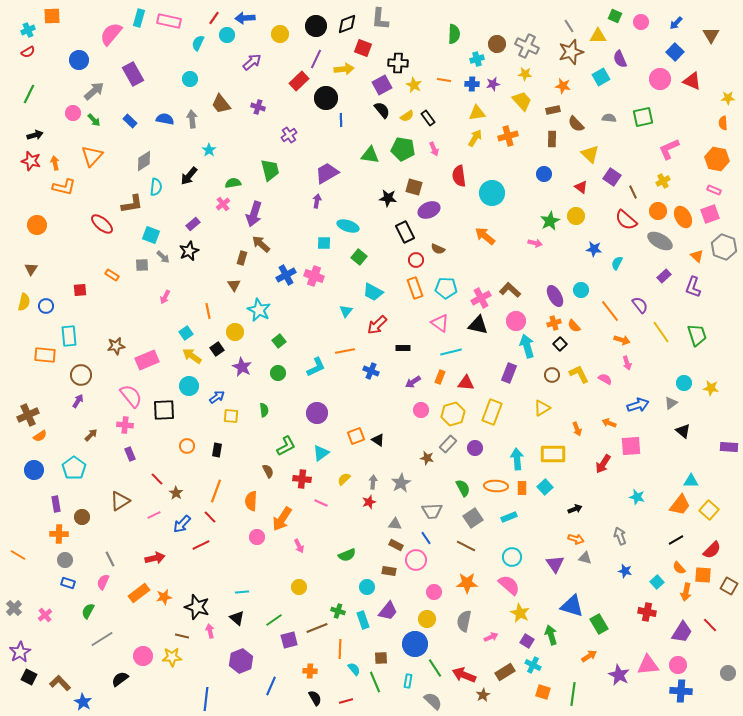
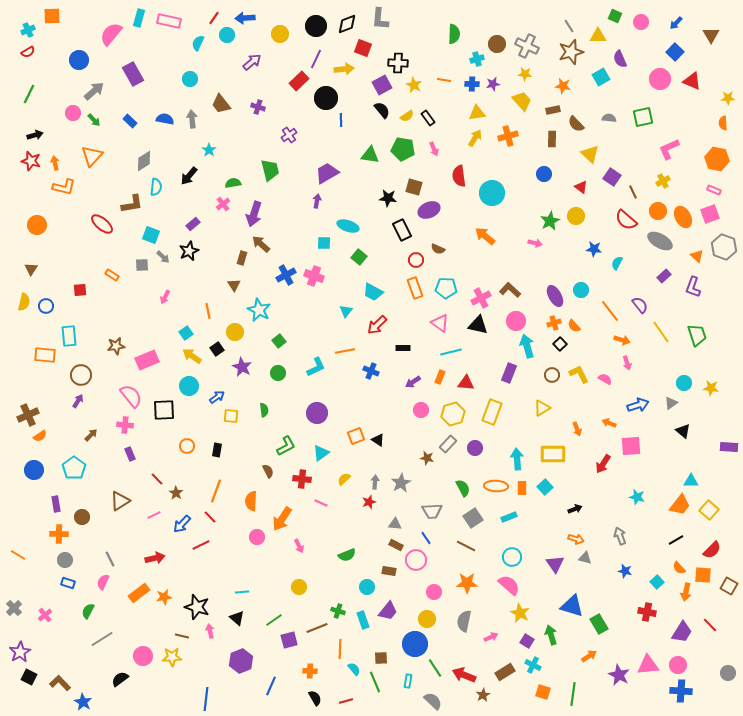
black rectangle at (405, 232): moved 3 px left, 2 px up
gray arrow at (373, 482): moved 2 px right
